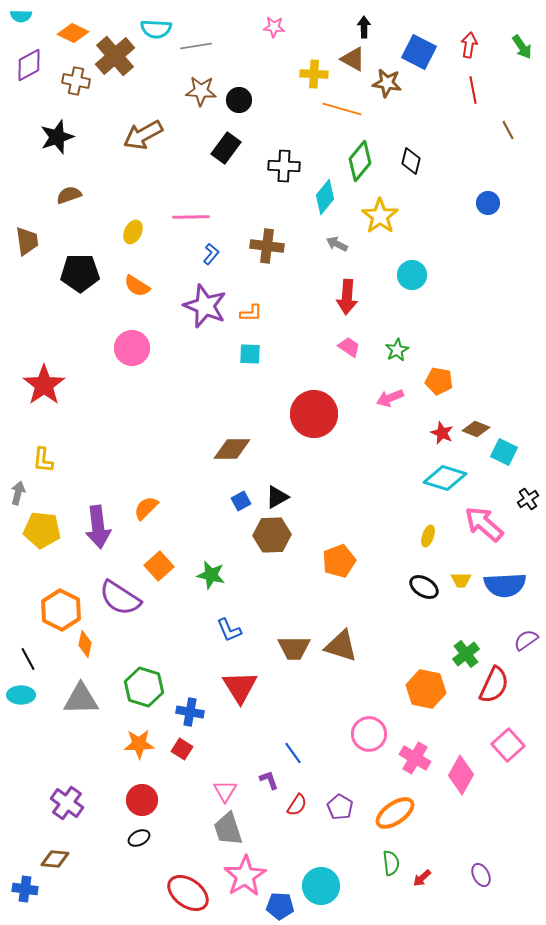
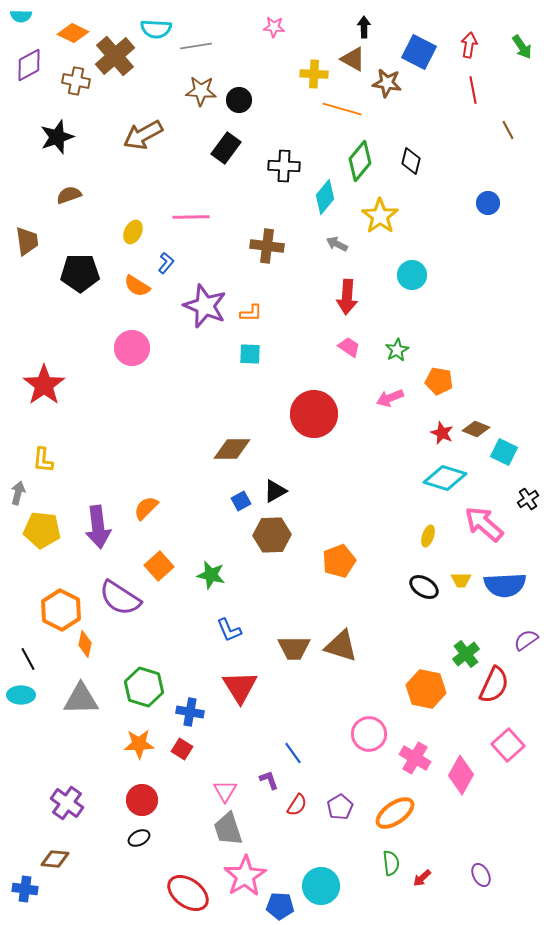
blue L-shape at (211, 254): moved 45 px left, 9 px down
black triangle at (277, 497): moved 2 px left, 6 px up
purple pentagon at (340, 807): rotated 10 degrees clockwise
